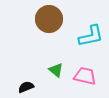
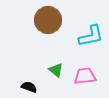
brown circle: moved 1 px left, 1 px down
pink trapezoid: rotated 20 degrees counterclockwise
black semicircle: moved 3 px right; rotated 42 degrees clockwise
